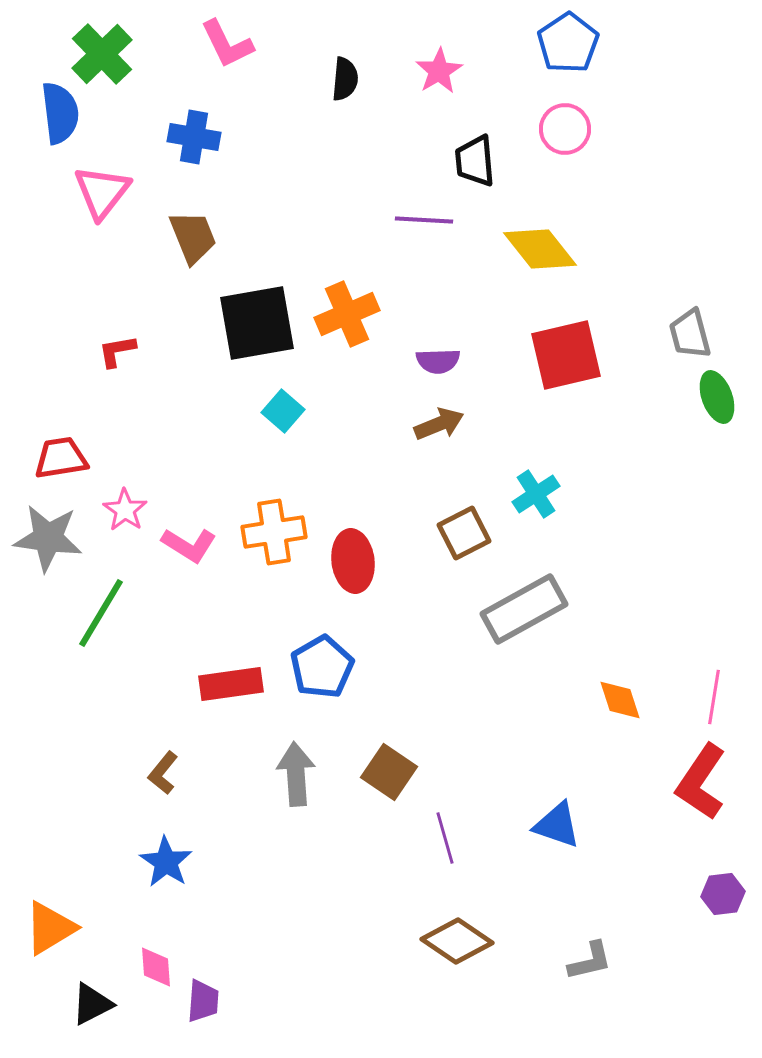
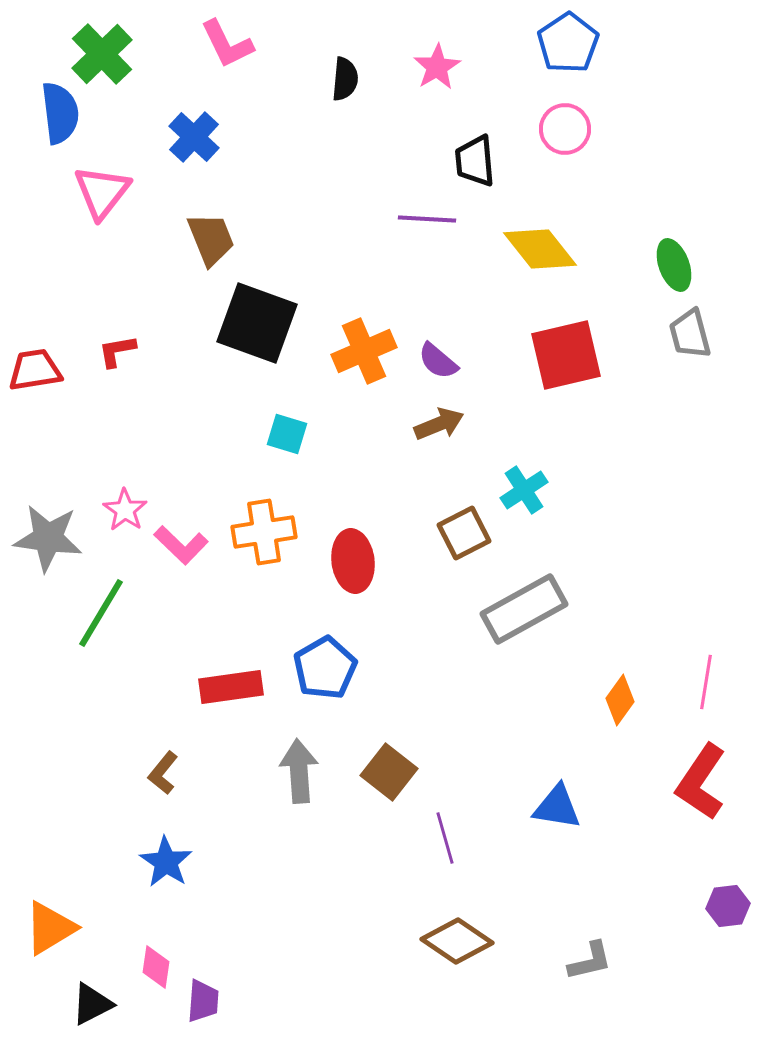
pink star at (439, 71): moved 2 px left, 4 px up
blue cross at (194, 137): rotated 33 degrees clockwise
purple line at (424, 220): moved 3 px right, 1 px up
brown trapezoid at (193, 237): moved 18 px right, 2 px down
orange cross at (347, 314): moved 17 px right, 37 px down
black square at (257, 323): rotated 30 degrees clockwise
purple semicircle at (438, 361): rotated 42 degrees clockwise
green ellipse at (717, 397): moved 43 px left, 132 px up
cyan square at (283, 411): moved 4 px right, 23 px down; rotated 24 degrees counterclockwise
red trapezoid at (61, 458): moved 26 px left, 88 px up
cyan cross at (536, 494): moved 12 px left, 4 px up
orange cross at (274, 532): moved 10 px left
pink L-shape at (189, 545): moved 8 px left; rotated 12 degrees clockwise
blue pentagon at (322, 667): moved 3 px right, 1 px down
red rectangle at (231, 684): moved 3 px down
pink line at (714, 697): moved 8 px left, 15 px up
orange diamond at (620, 700): rotated 54 degrees clockwise
brown square at (389, 772): rotated 4 degrees clockwise
gray arrow at (296, 774): moved 3 px right, 3 px up
blue triangle at (557, 825): moved 18 px up; rotated 10 degrees counterclockwise
purple hexagon at (723, 894): moved 5 px right, 12 px down
pink diamond at (156, 967): rotated 12 degrees clockwise
